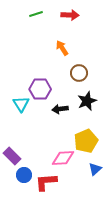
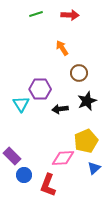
blue triangle: moved 1 px left, 1 px up
red L-shape: moved 2 px right, 3 px down; rotated 65 degrees counterclockwise
